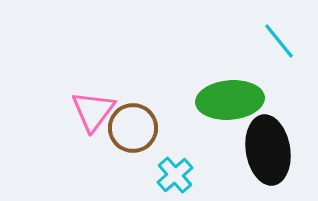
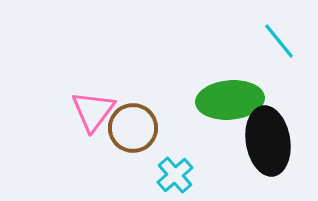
black ellipse: moved 9 px up
